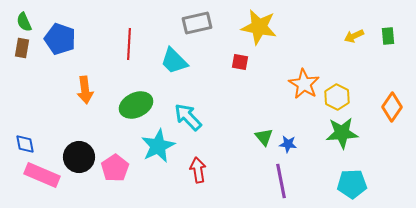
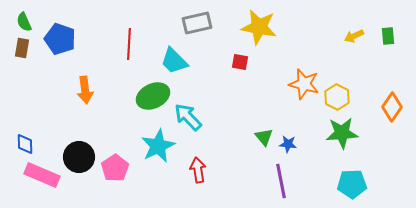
orange star: rotated 16 degrees counterclockwise
green ellipse: moved 17 px right, 9 px up
blue diamond: rotated 10 degrees clockwise
